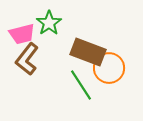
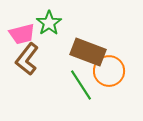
orange circle: moved 3 px down
